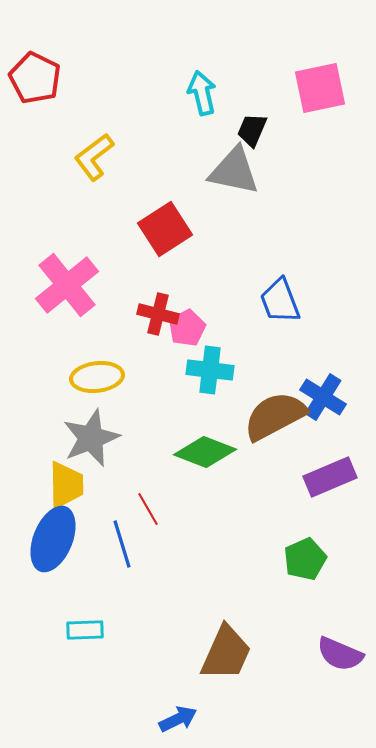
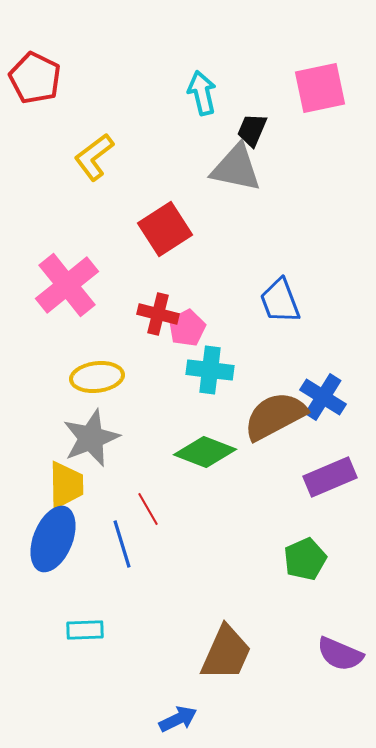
gray triangle: moved 2 px right, 3 px up
